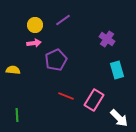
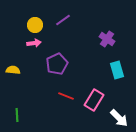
purple pentagon: moved 1 px right, 4 px down
